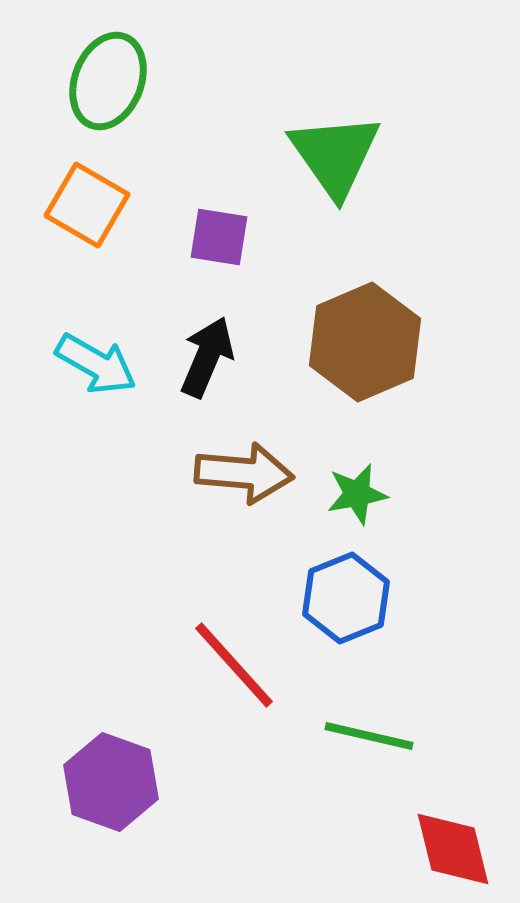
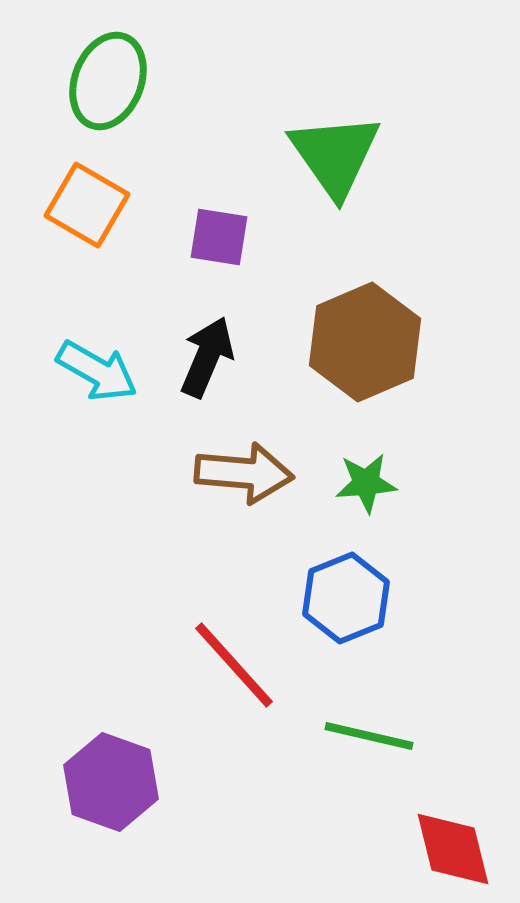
cyan arrow: moved 1 px right, 7 px down
green star: moved 9 px right, 11 px up; rotated 6 degrees clockwise
